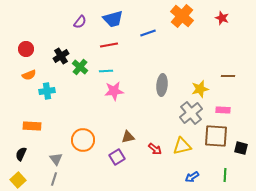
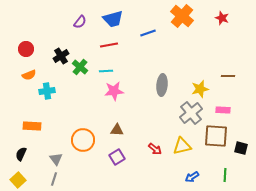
brown triangle: moved 11 px left, 7 px up; rotated 16 degrees clockwise
